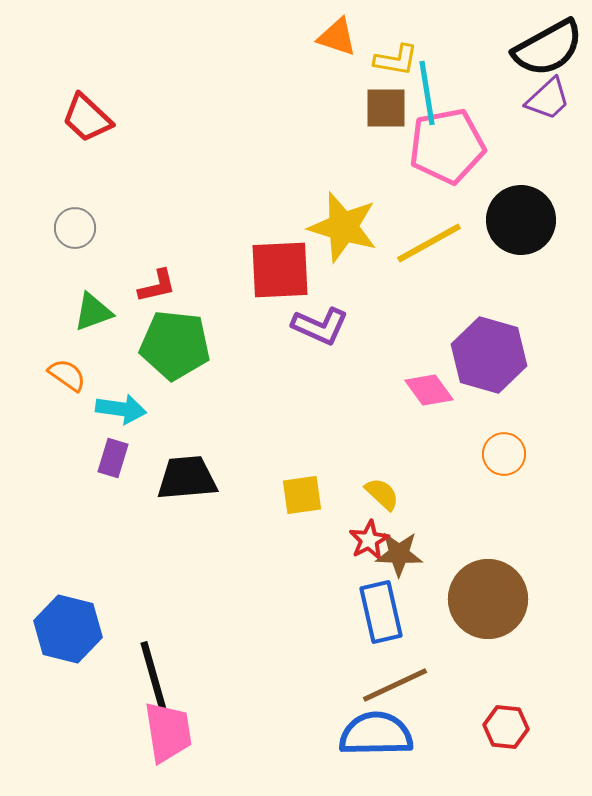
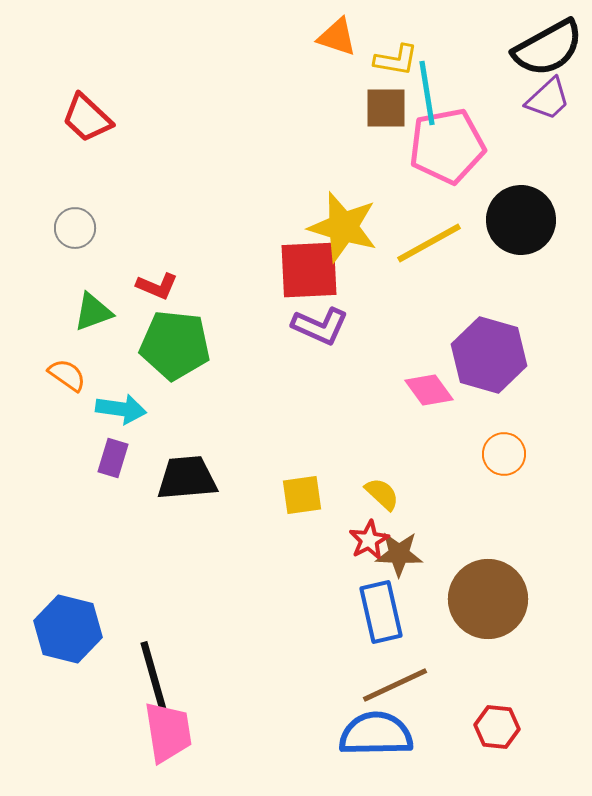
red square: moved 29 px right
red L-shape: rotated 36 degrees clockwise
red hexagon: moved 9 px left
